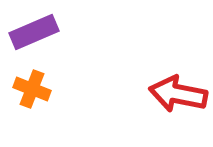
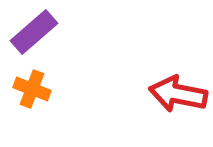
purple rectangle: rotated 18 degrees counterclockwise
